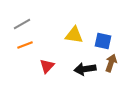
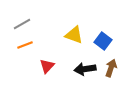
yellow triangle: rotated 12 degrees clockwise
blue square: rotated 24 degrees clockwise
brown arrow: moved 5 px down
